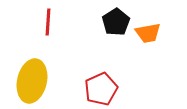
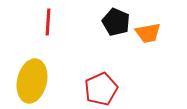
black pentagon: rotated 16 degrees counterclockwise
